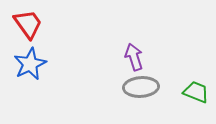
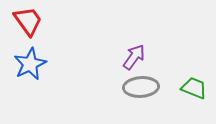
red trapezoid: moved 3 px up
purple arrow: rotated 52 degrees clockwise
green trapezoid: moved 2 px left, 4 px up
